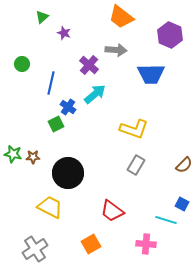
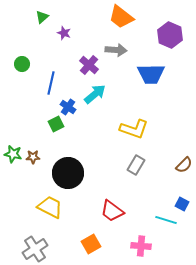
pink cross: moved 5 px left, 2 px down
